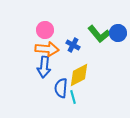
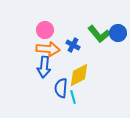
orange arrow: moved 1 px right
